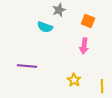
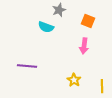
cyan semicircle: moved 1 px right
